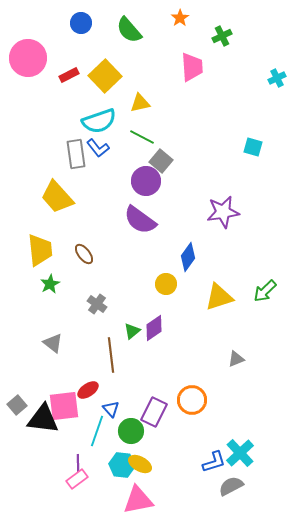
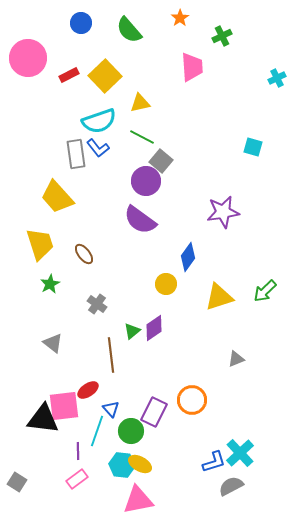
yellow trapezoid at (40, 250): moved 6 px up; rotated 12 degrees counterclockwise
gray square at (17, 405): moved 77 px down; rotated 18 degrees counterclockwise
purple line at (78, 463): moved 12 px up
